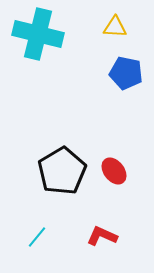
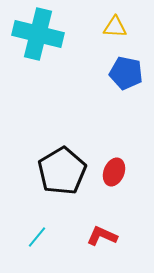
red ellipse: moved 1 px down; rotated 60 degrees clockwise
